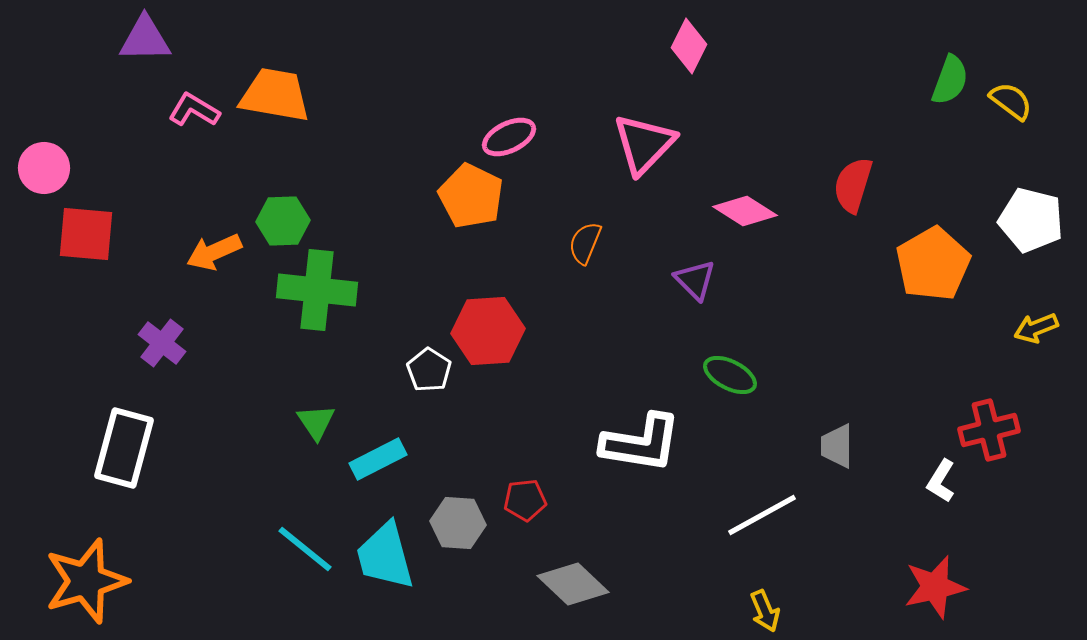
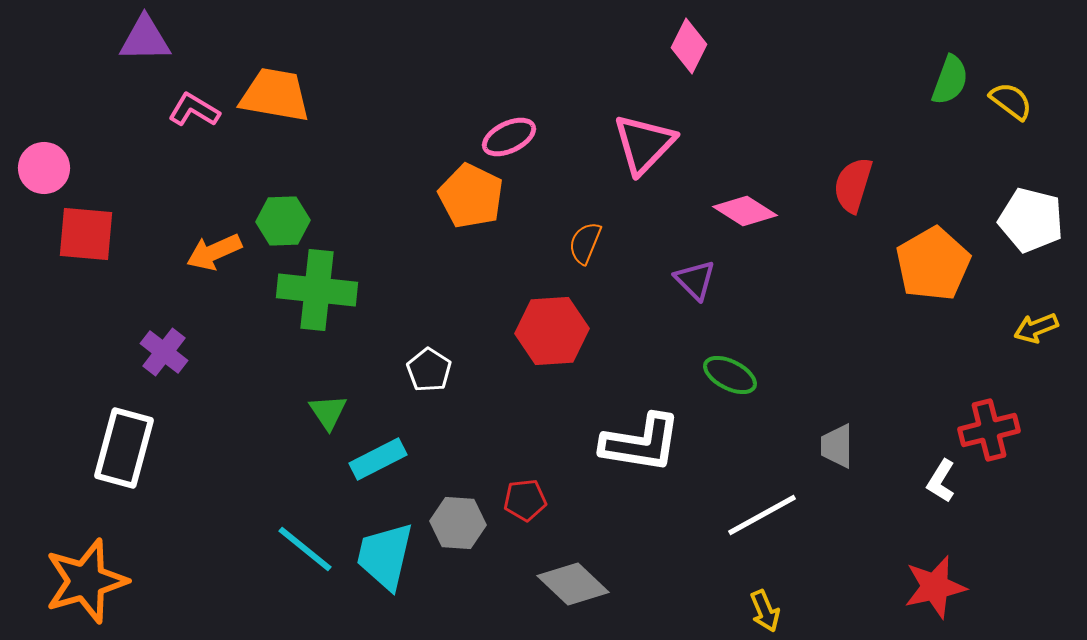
red hexagon at (488, 331): moved 64 px right
purple cross at (162, 343): moved 2 px right, 9 px down
green triangle at (316, 422): moved 12 px right, 10 px up
cyan trapezoid at (385, 556): rotated 28 degrees clockwise
